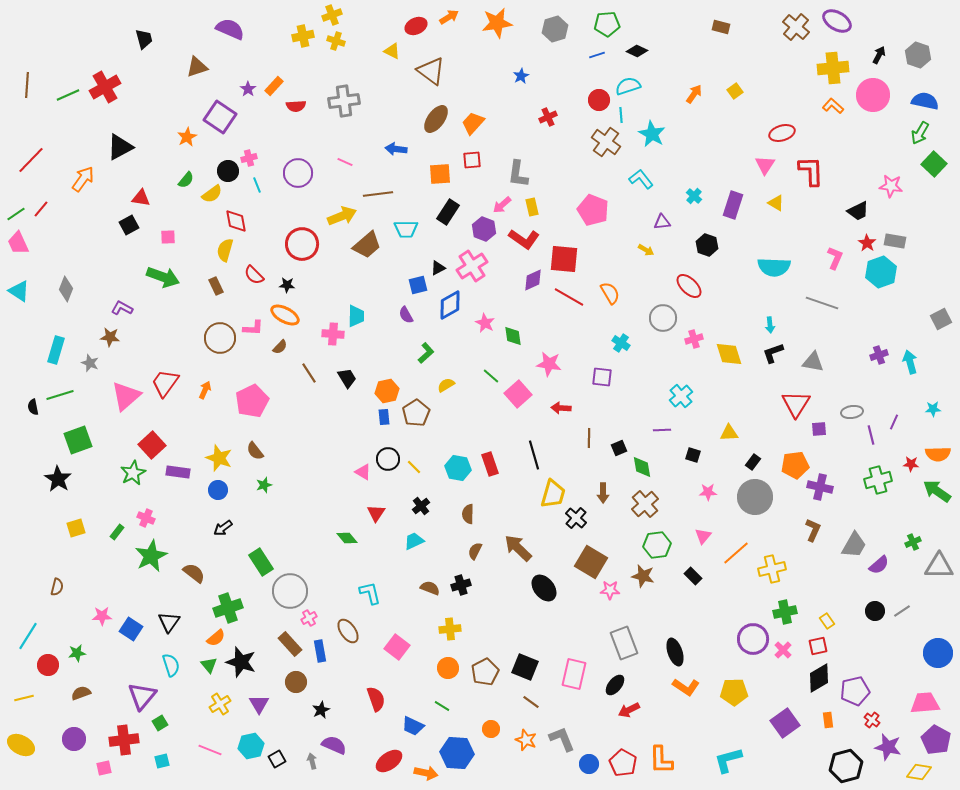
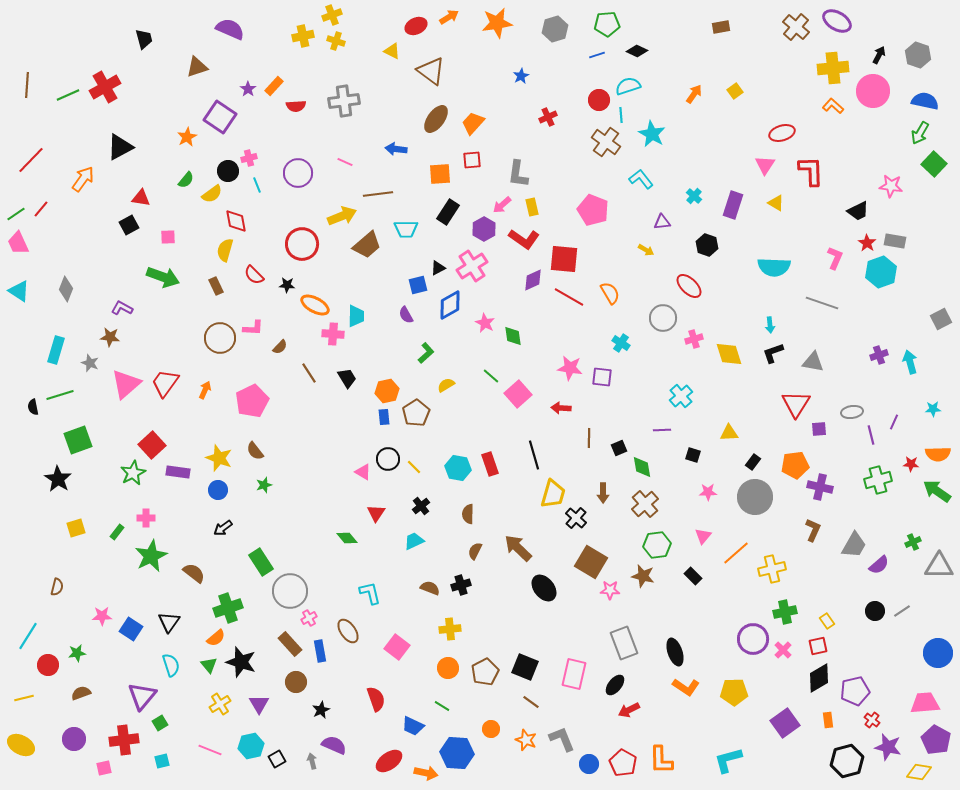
brown rectangle at (721, 27): rotated 24 degrees counterclockwise
pink circle at (873, 95): moved 4 px up
purple hexagon at (484, 229): rotated 10 degrees clockwise
orange ellipse at (285, 315): moved 30 px right, 10 px up
pink star at (549, 364): moved 21 px right, 4 px down
pink triangle at (126, 396): moved 12 px up
pink cross at (146, 518): rotated 24 degrees counterclockwise
black hexagon at (846, 766): moved 1 px right, 5 px up
